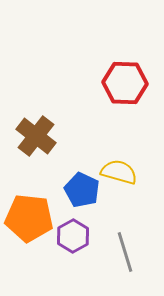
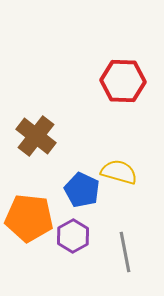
red hexagon: moved 2 px left, 2 px up
gray line: rotated 6 degrees clockwise
